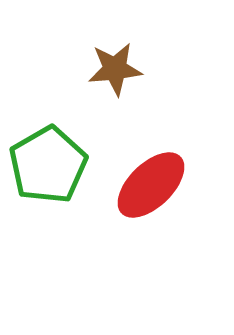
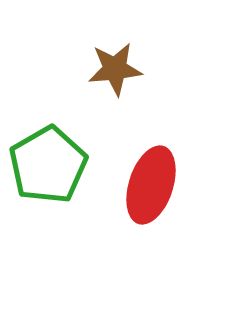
red ellipse: rotated 28 degrees counterclockwise
